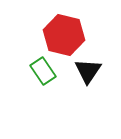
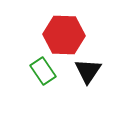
red hexagon: rotated 12 degrees counterclockwise
